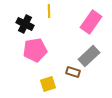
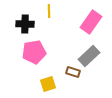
black cross: rotated 24 degrees counterclockwise
pink pentagon: moved 1 px left, 2 px down
